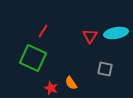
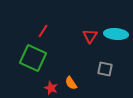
cyan ellipse: moved 1 px down; rotated 15 degrees clockwise
